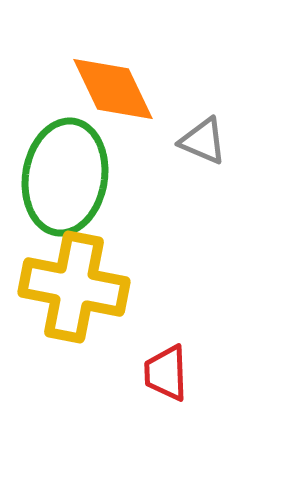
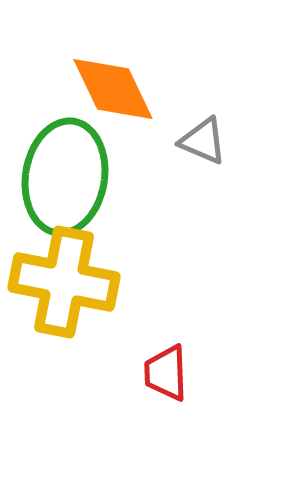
yellow cross: moved 10 px left, 5 px up
